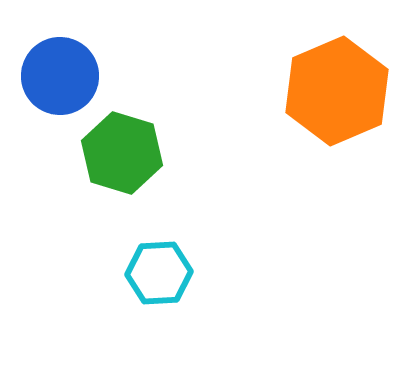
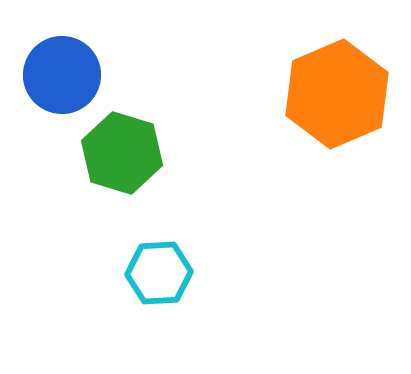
blue circle: moved 2 px right, 1 px up
orange hexagon: moved 3 px down
